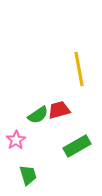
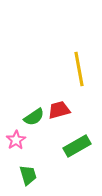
green semicircle: moved 4 px left, 2 px down
